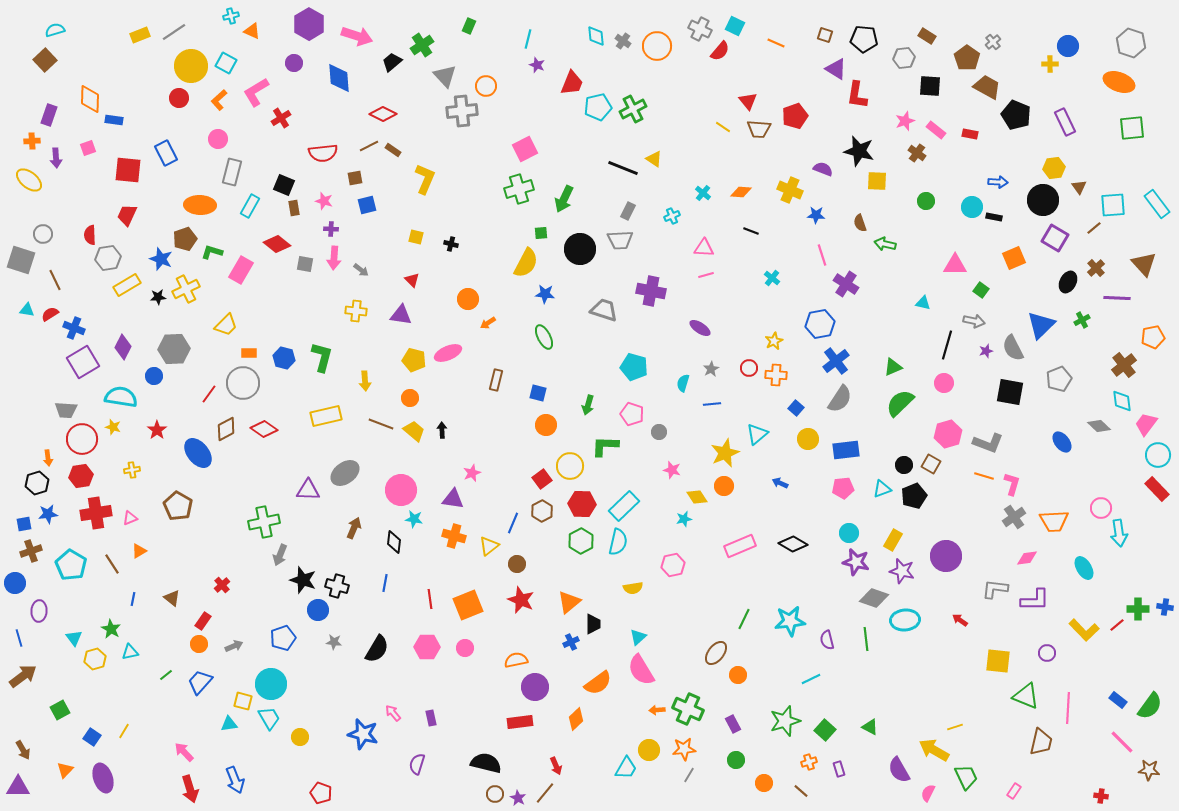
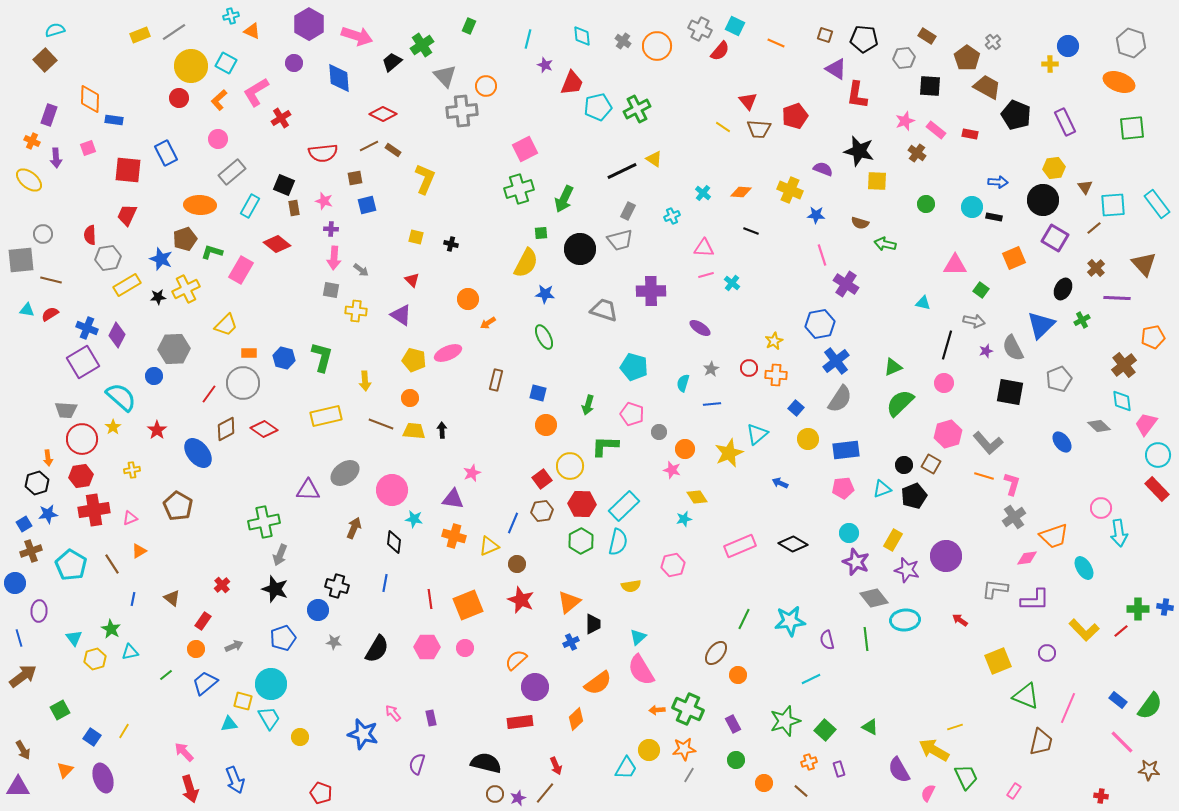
cyan diamond at (596, 36): moved 14 px left
purple star at (537, 65): moved 8 px right
green cross at (633, 109): moved 4 px right
orange cross at (32, 141): rotated 28 degrees clockwise
black line at (623, 168): moved 1 px left, 3 px down; rotated 48 degrees counterclockwise
gray rectangle at (232, 172): rotated 36 degrees clockwise
brown triangle at (1079, 187): moved 6 px right
green circle at (926, 201): moved 3 px down
brown semicircle at (860, 223): rotated 54 degrees counterclockwise
gray trapezoid at (620, 240): rotated 12 degrees counterclockwise
gray square at (21, 260): rotated 24 degrees counterclockwise
gray square at (305, 264): moved 26 px right, 26 px down
cyan cross at (772, 278): moved 40 px left, 5 px down
brown line at (55, 280): moved 4 px left; rotated 50 degrees counterclockwise
black ellipse at (1068, 282): moved 5 px left, 7 px down
purple cross at (651, 291): rotated 12 degrees counterclockwise
purple triangle at (401, 315): rotated 25 degrees clockwise
blue cross at (74, 328): moved 13 px right
purple diamond at (123, 347): moved 6 px left, 12 px up
cyan semicircle at (121, 397): rotated 32 degrees clockwise
yellow star at (113, 427): rotated 21 degrees clockwise
yellow trapezoid at (414, 431): rotated 35 degrees counterclockwise
gray L-shape at (988, 443): rotated 28 degrees clockwise
yellow star at (725, 453): moved 4 px right
orange circle at (724, 486): moved 39 px left, 37 px up
pink circle at (401, 490): moved 9 px left
brown hexagon at (542, 511): rotated 20 degrees clockwise
red cross at (96, 513): moved 2 px left, 3 px up
orange trapezoid at (1054, 521): moved 15 px down; rotated 16 degrees counterclockwise
blue square at (24, 524): rotated 21 degrees counterclockwise
yellow triangle at (489, 546): rotated 15 degrees clockwise
purple star at (856, 562): rotated 8 degrees clockwise
purple star at (902, 571): moved 5 px right, 1 px up
black star at (303, 580): moved 28 px left, 9 px down
yellow semicircle at (633, 588): moved 2 px left, 2 px up
gray diamond at (874, 598): rotated 32 degrees clockwise
red line at (1117, 625): moved 4 px right, 6 px down
orange circle at (199, 644): moved 3 px left, 5 px down
orange semicircle at (516, 660): rotated 30 degrees counterclockwise
yellow square at (998, 661): rotated 28 degrees counterclockwise
blue trapezoid at (200, 682): moved 5 px right, 1 px down; rotated 8 degrees clockwise
pink line at (1068, 708): rotated 20 degrees clockwise
purple star at (518, 798): rotated 21 degrees clockwise
